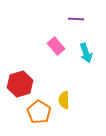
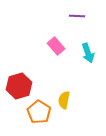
purple line: moved 1 px right, 3 px up
cyan arrow: moved 2 px right
red hexagon: moved 1 px left, 2 px down
yellow semicircle: rotated 12 degrees clockwise
